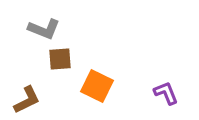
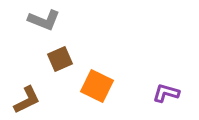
gray L-shape: moved 9 px up
brown square: rotated 20 degrees counterclockwise
purple L-shape: rotated 52 degrees counterclockwise
